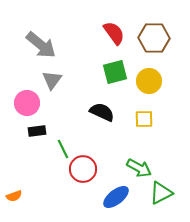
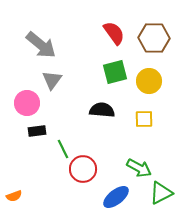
black semicircle: moved 2 px up; rotated 20 degrees counterclockwise
